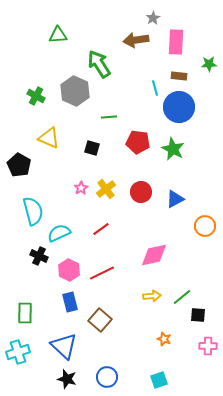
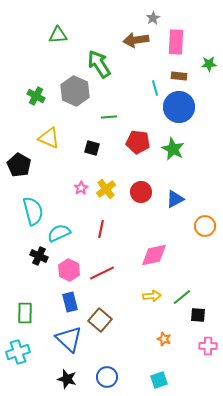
red line at (101, 229): rotated 42 degrees counterclockwise
blue triangle at (64, 346): moved 5 px right, 7 px up
